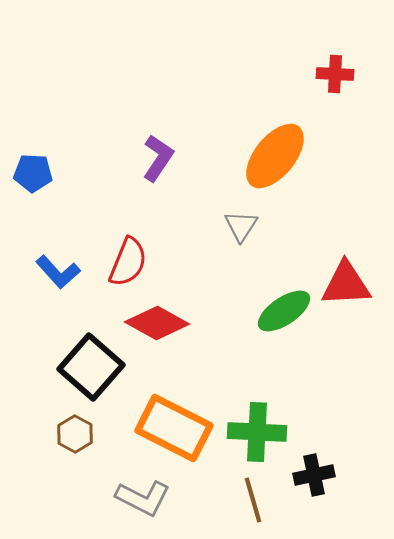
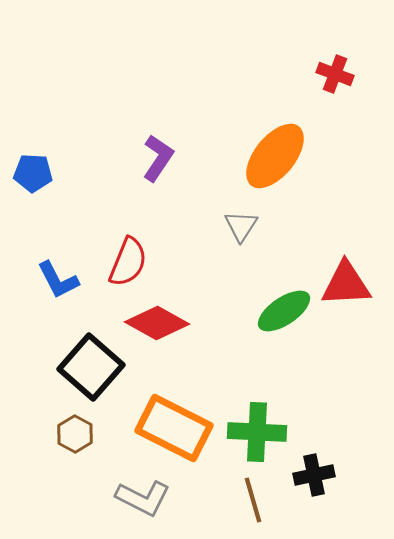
red cross: rotated 18 degrees clockwise
blue L-shape: moved 8 px down; rotated 15 degrees clockwise
